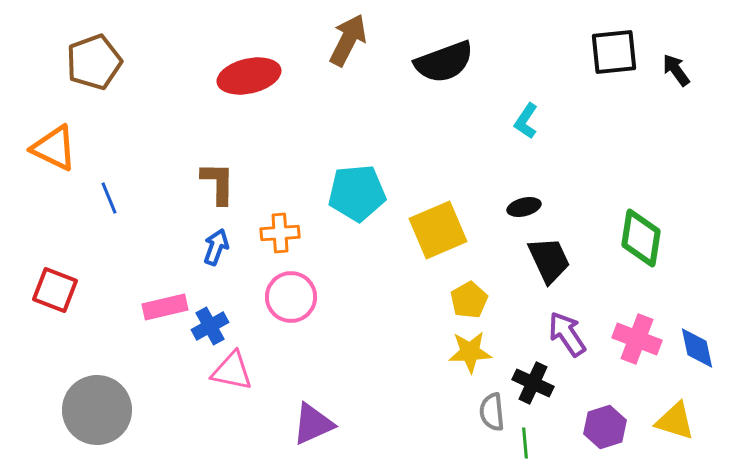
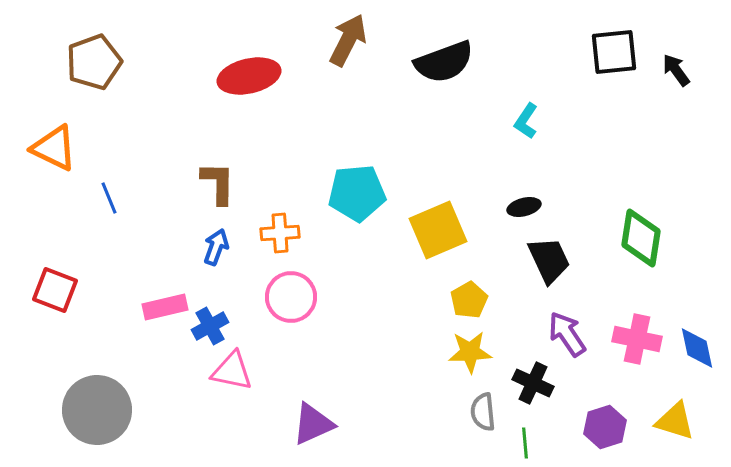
pink cross: rotated 9 degrees counterclockwise
gray semicircle: moved 9 px left
